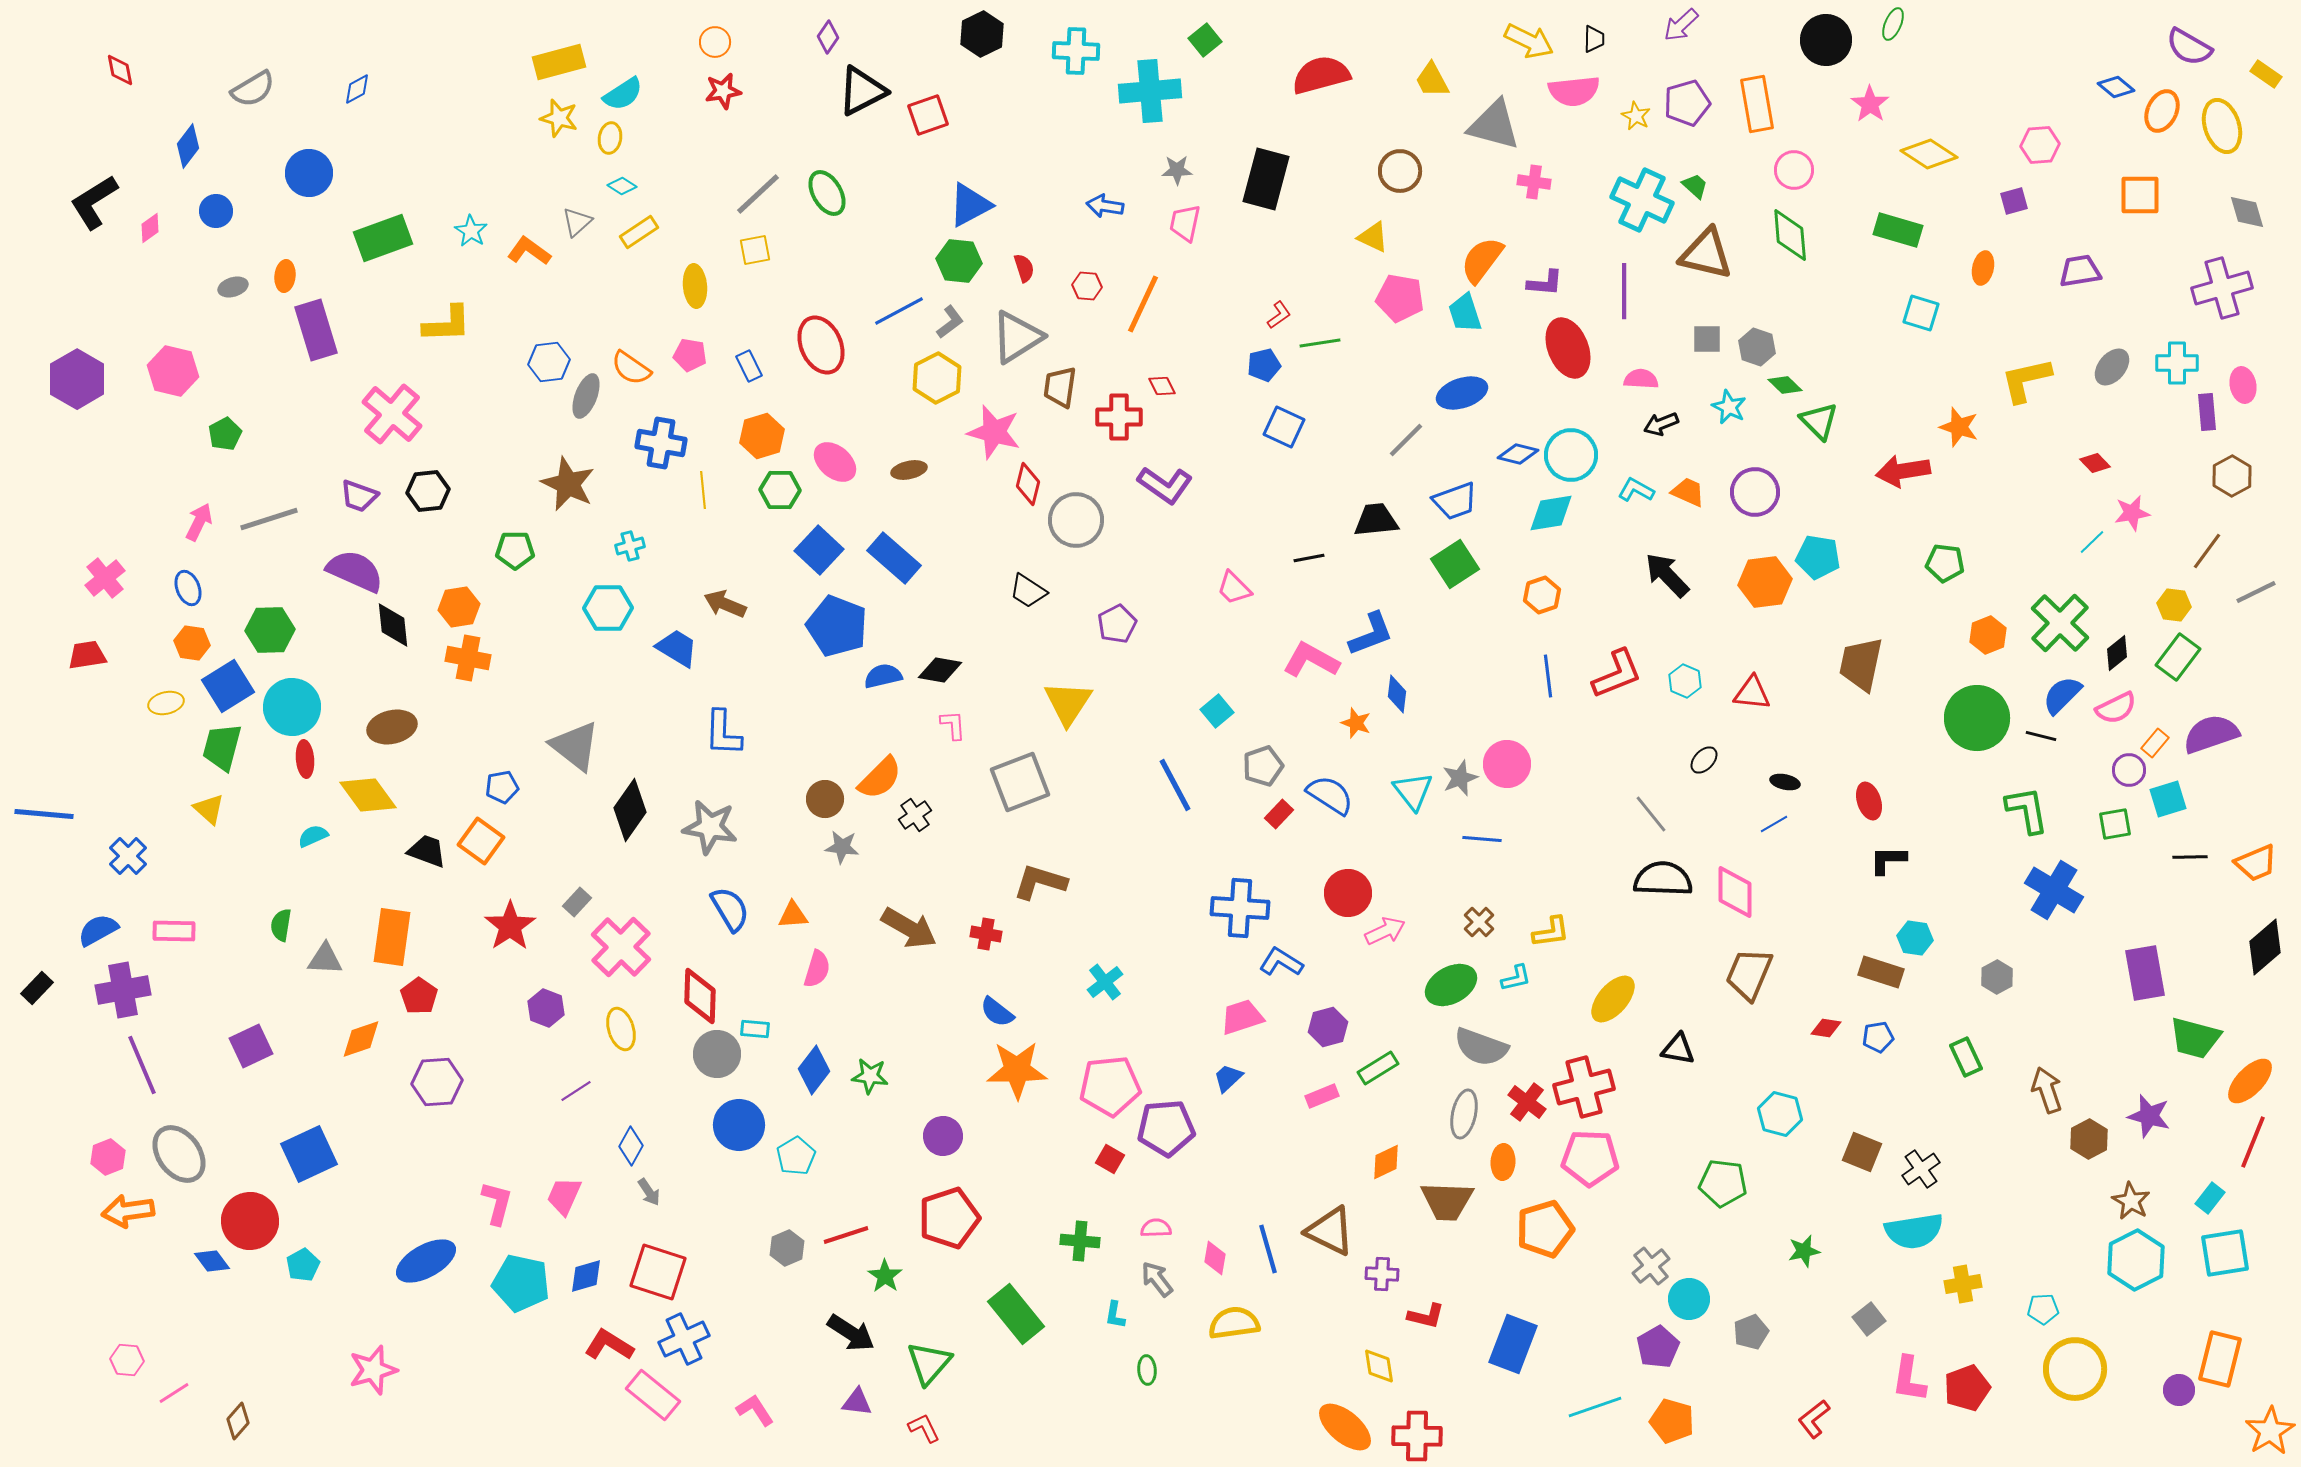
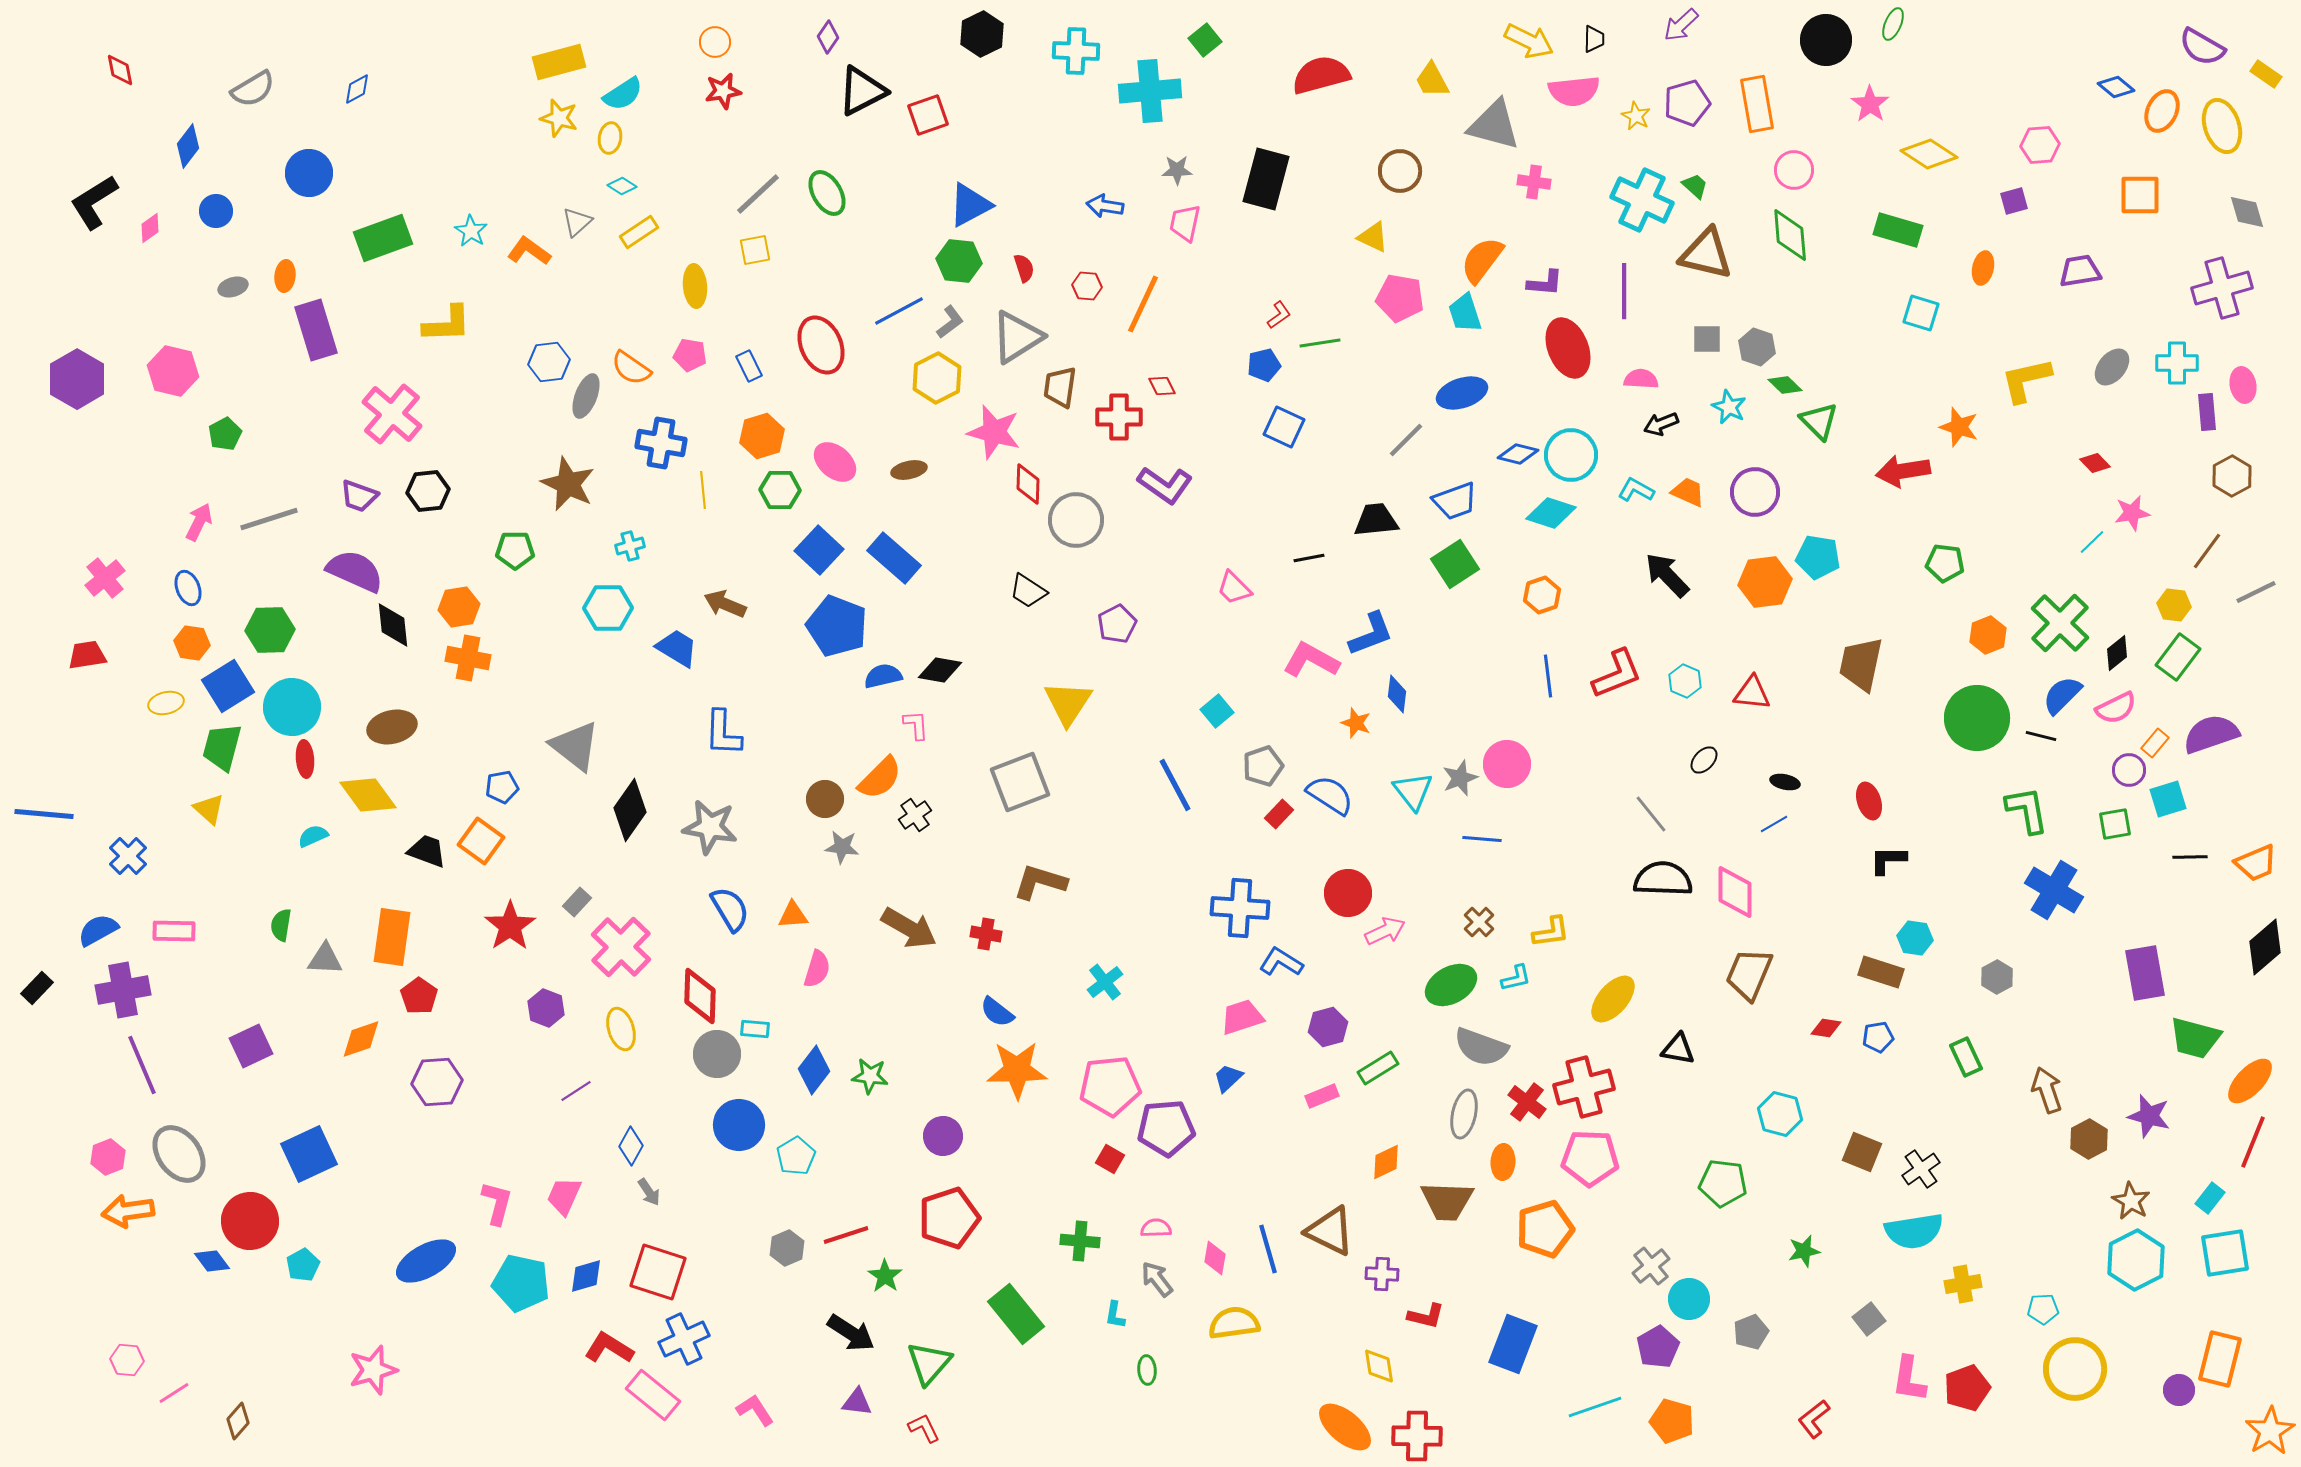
purple semicircle at (2189, 47): moved 13 px right
red diamond at (1028, 484): rotated 12 degrees counterclockwise
cyan diamond at (1551, 513): rotated 27 degrees clockwise
pink L-shape at (953, 725): moved 37 px left
red L-shape at (609, 1345): moved 3 px down
